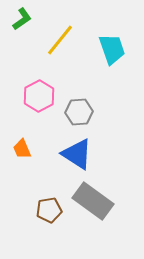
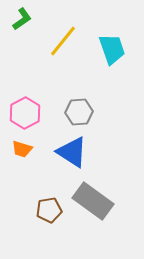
yellow line: moved 3 px right, 1 px down
pink hexagon: moved 14 px left, 17 px down
orange trapezoid: rotated 50 degrees counterclockwise
blue triangle: moved 5 px left, 2 px up
